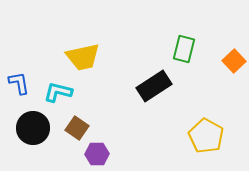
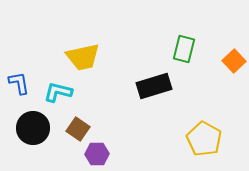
black rectangle: rotated 16 degrees clockwise
brown square: moved 1 px right, 1 px down
yellow pentagon: moved 2 px left, 3 px down
